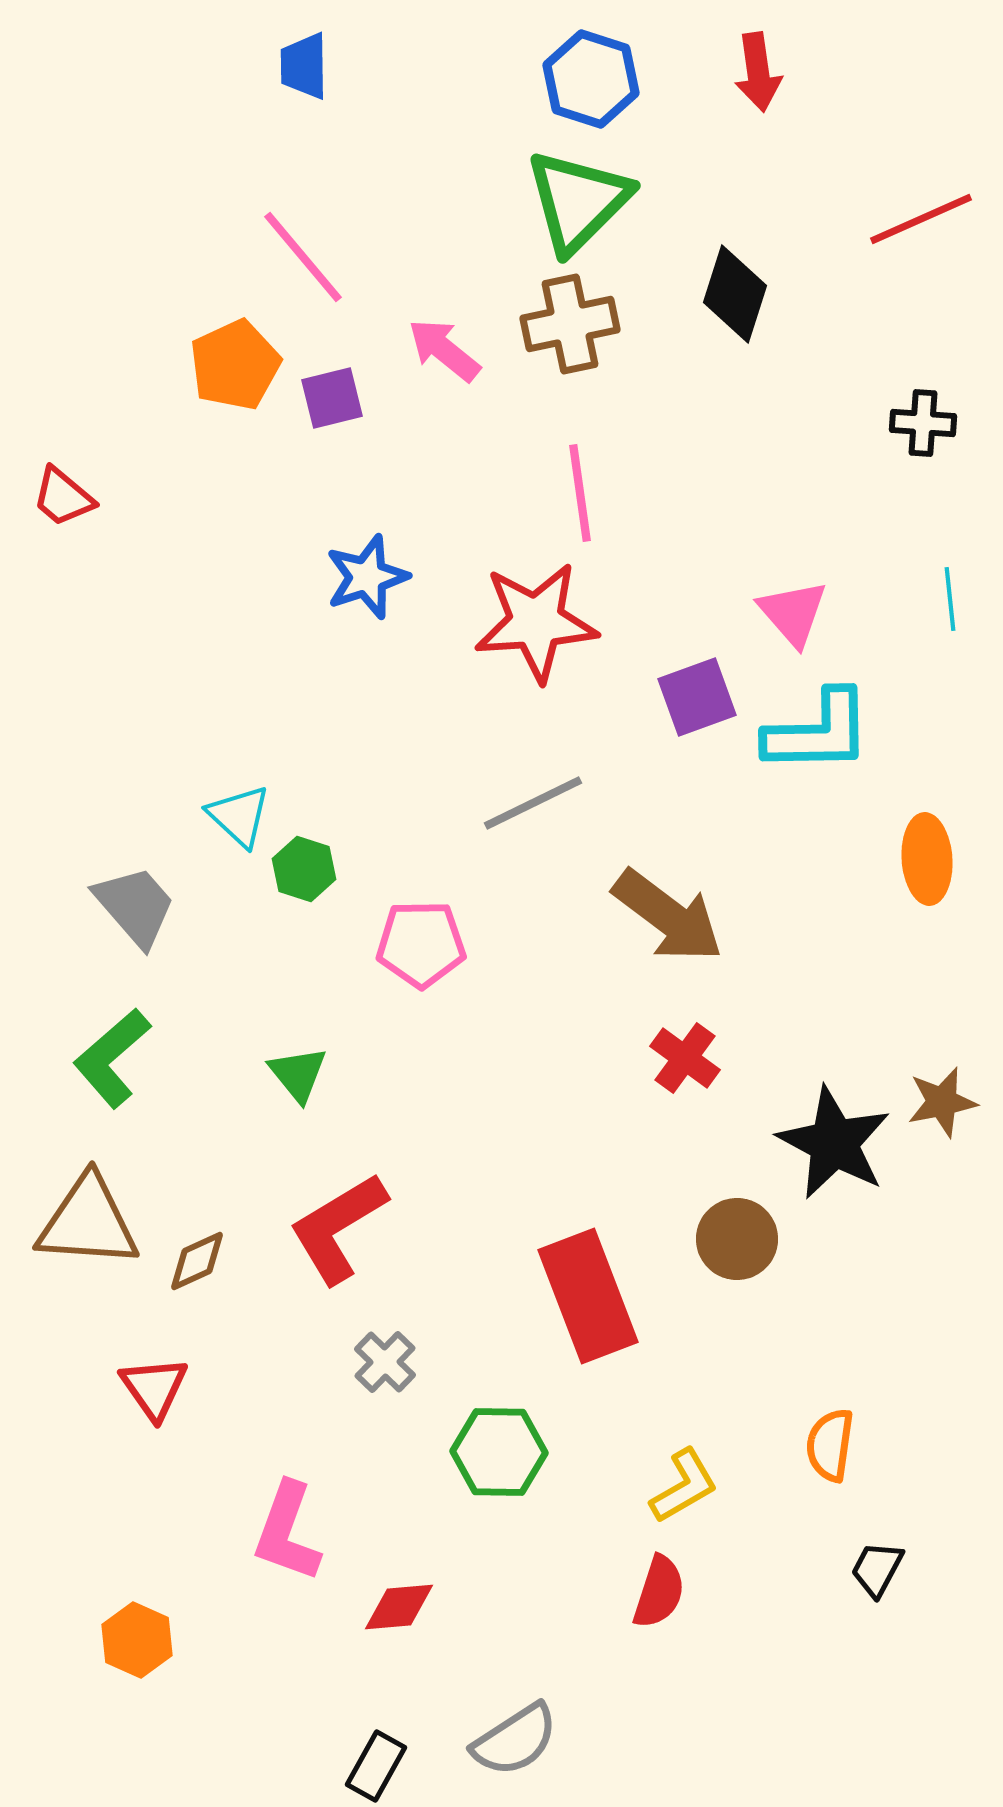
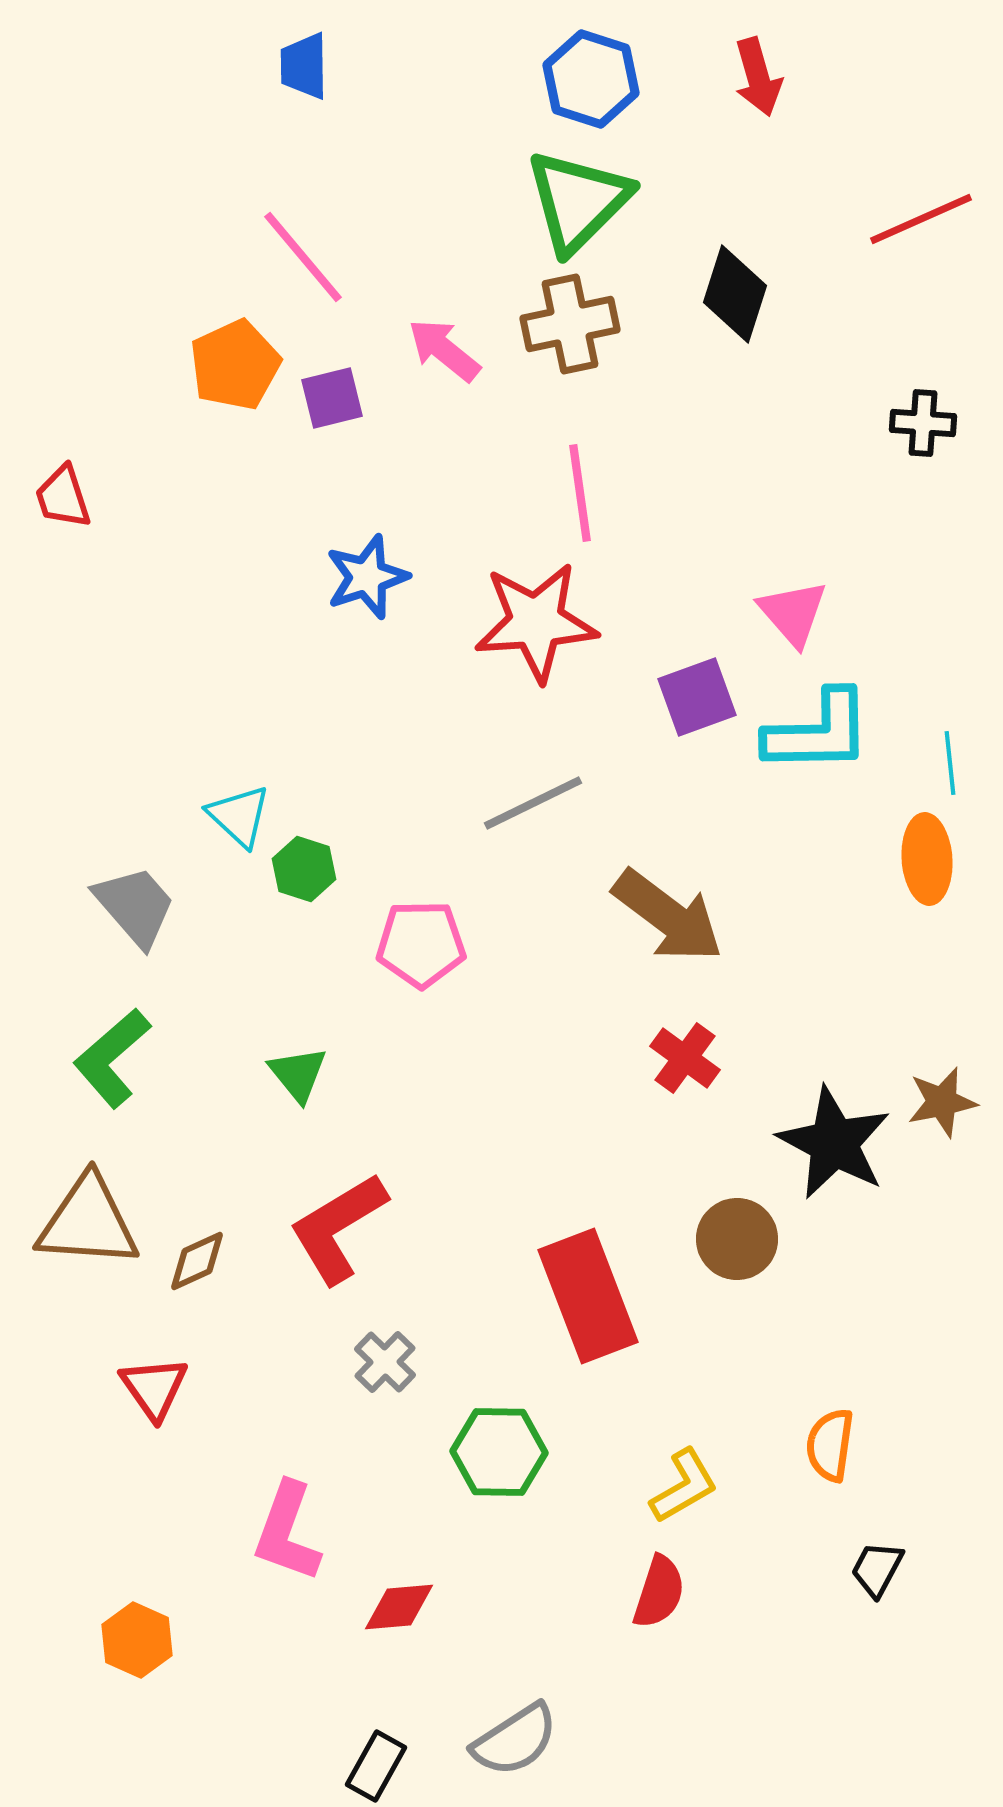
red arrow at (758, 72): moved 5 px down; rotated 8 degrees counterclockwise
red trapezoid at (63, 497): rotated 32 degrees clockwise
cyan line at (950, 599): moved 164 px down
